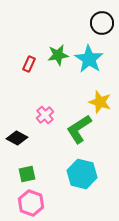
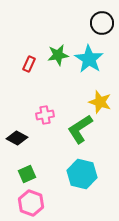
pink cross: rotated 30 degrees clockwise
green L-shape: moved 1 px right
green square: rotated 12 degrees counterclockwise
